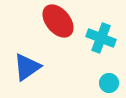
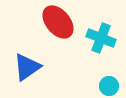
red ellipse: moved 1 px down
cyan circle: moved 3 px down
